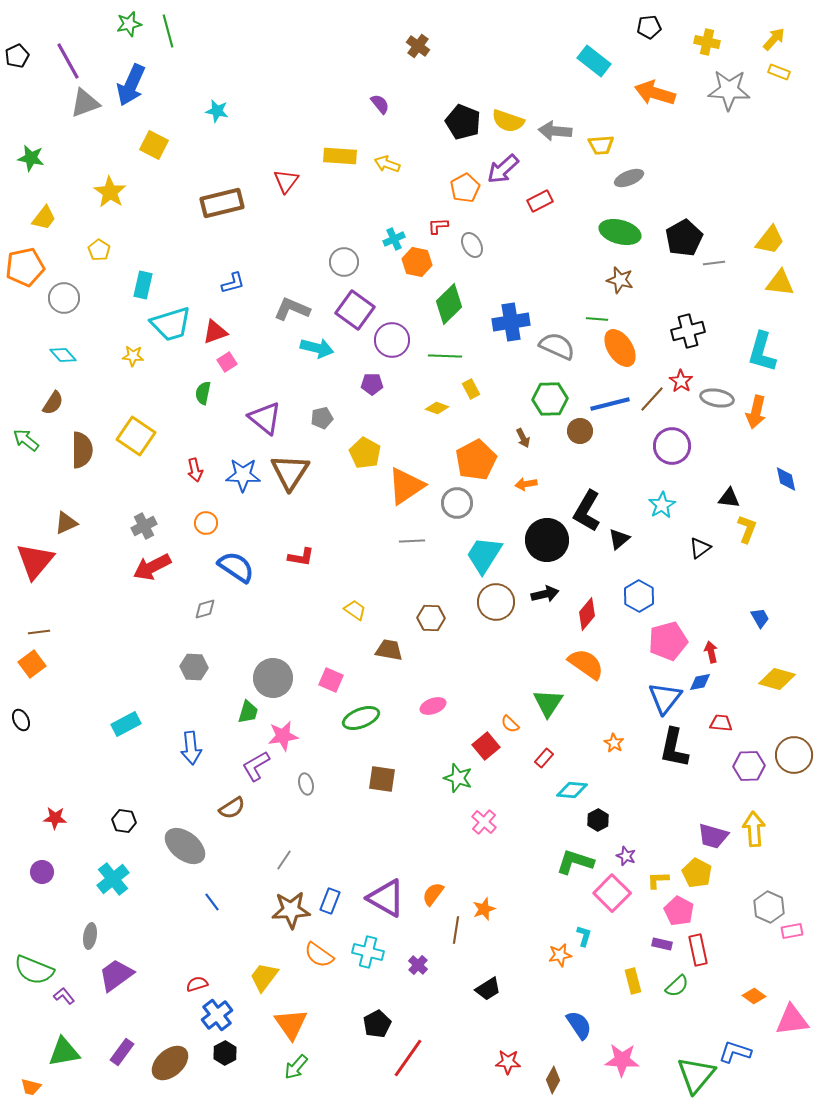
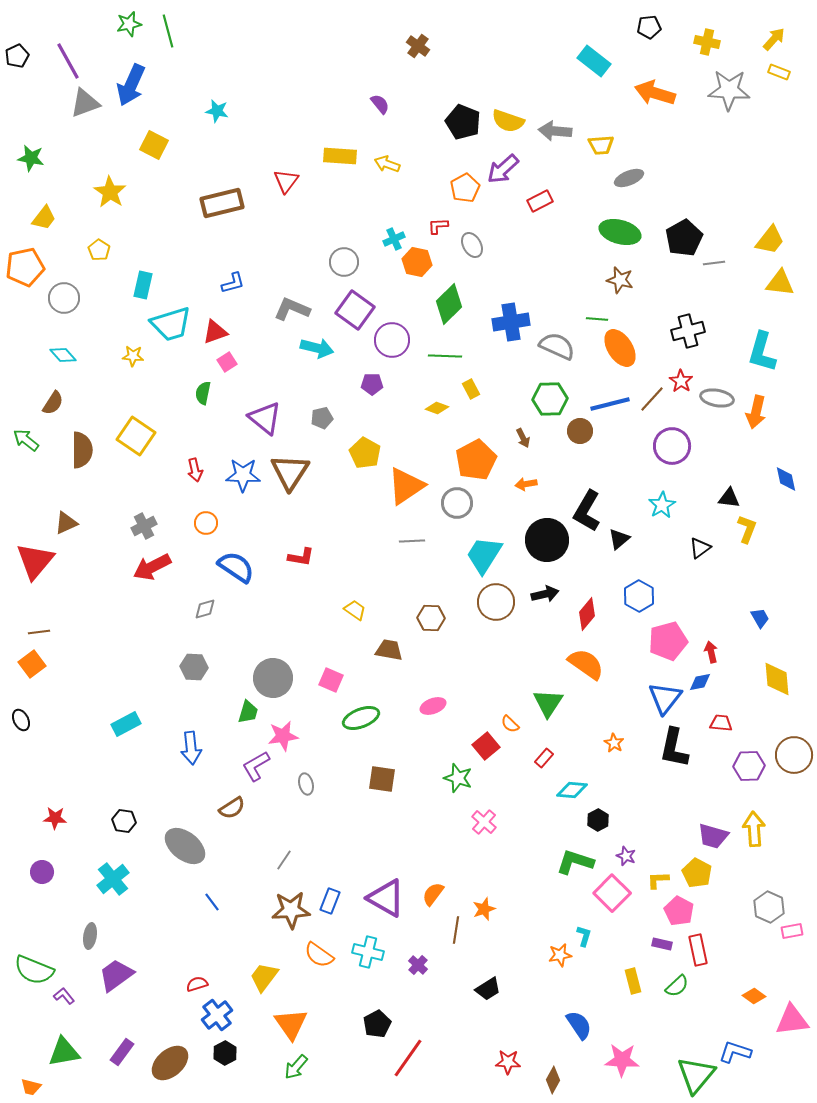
yellow diamond at (777, 679): rotated 69 degrees clockwise
